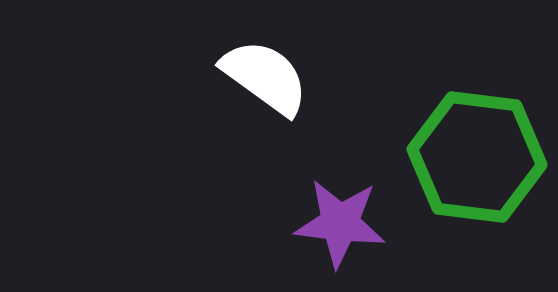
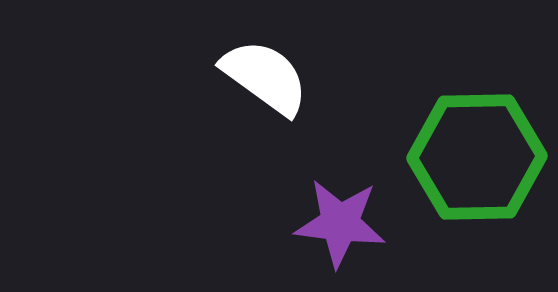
green hexagon: rotated 8 degrees counterclockwise
